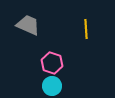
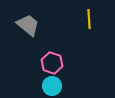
gray trapezoid: rotated 15 degrees clockwise
yellow line: moved 3 px right, 10 px up
